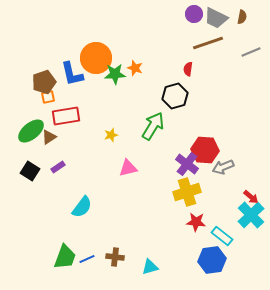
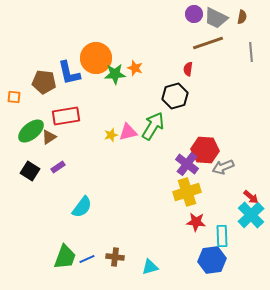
gray line: rotated 72 degrees counterclockwise
blue L-shape: moved 3 px left, 1 px up
brown pentagon: rotated 25 degrees clockwise
orange square: moved 34 px left; rotated 16 degrees clockwise
pink triangle: moved 36 px up
cyan rectangle: rotated 50 degrees clockwise
